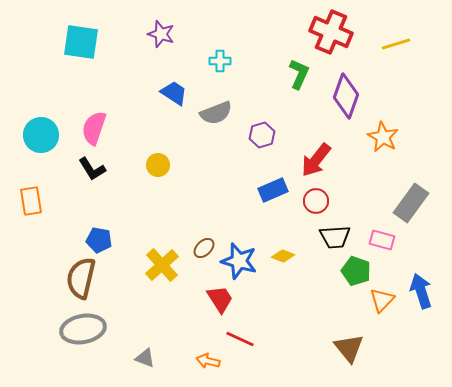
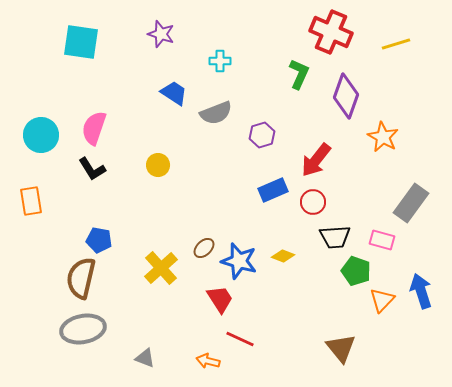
red circle: moved 3 px left, 1 px down
yellow cross: moved 1 px left, 3 px down
brown triangle: moved 8 px left
